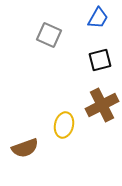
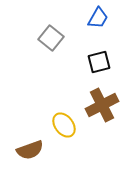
gray square: moved 2 px right, 3 px down; rotated 15 degrees clockwise
black square: moved 1 px left, 2 px down
yellow ellipse: rotated 50 degrees counterclockwise
brown semicircle: moved 5 px right, 2 px down
